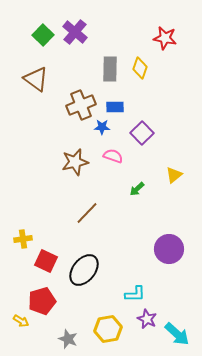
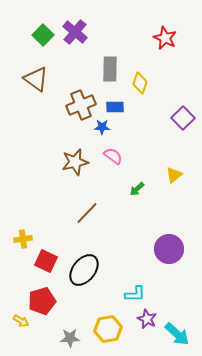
red star: rotated 15 degrees clockwise
yellow diamond: moved 15 px down
purple square: moved 41 px right, 15 px up
pink semicircle: rotated 18 degrees clockwise
gray star: moved 2 px right, 1 px up; rotated 24 degrees counterclockwise
